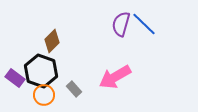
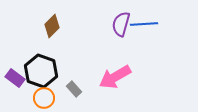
blue line: rotated 48 degrees counterclockwise
brown diamond: moved 15 px up
orange circle: moved 3 px down
